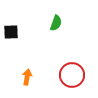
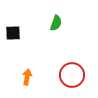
black square: moved 2 px right, 1 px down
